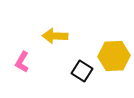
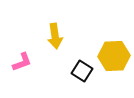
yellow arrow: rotated 100 degrees counterclockwise
pink L-shape: rotated 140 degrees counterclockwise
